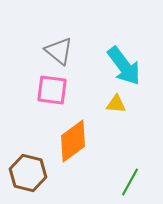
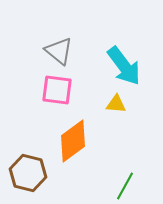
pink square: moved 5 px right
green line: moved 5 px left, 4 px down
